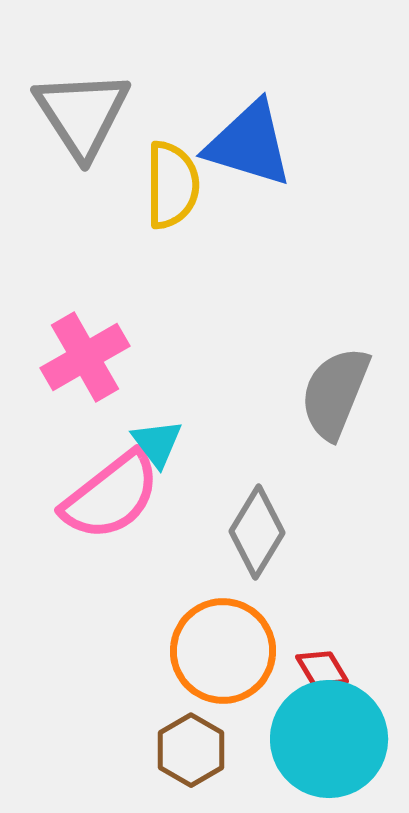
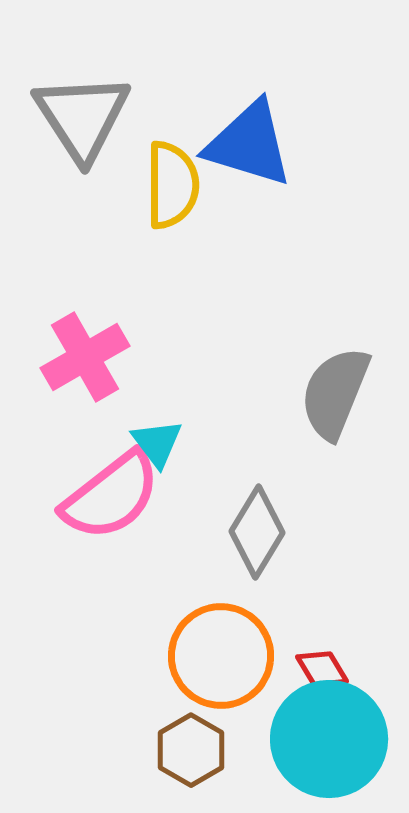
gray triangle: moved 3 px down
orange circle: moved 2 px left, 5 px down
